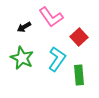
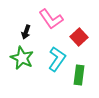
pink L-shape: moved 2 px down
black arrow: moved 2 px right, 5 px down; rotated 40 degrees counterclockwise
green rectangle: rotated 12 degrees clockwise
